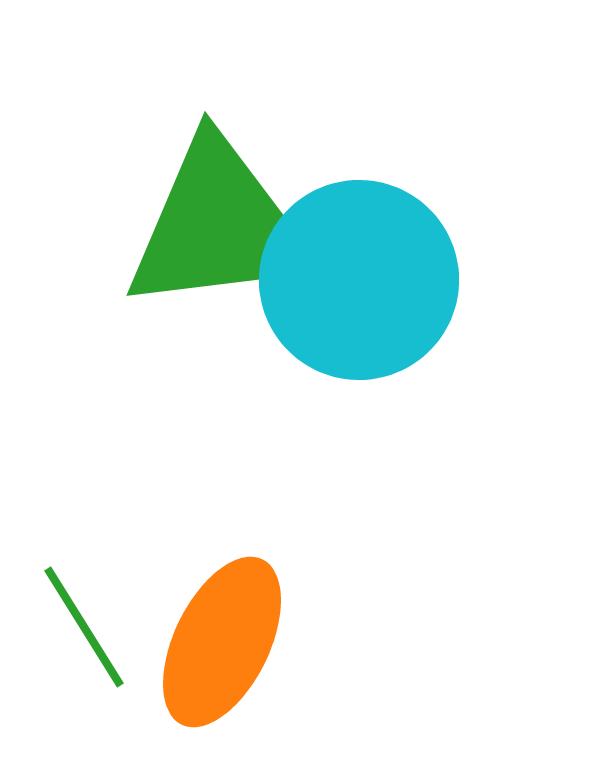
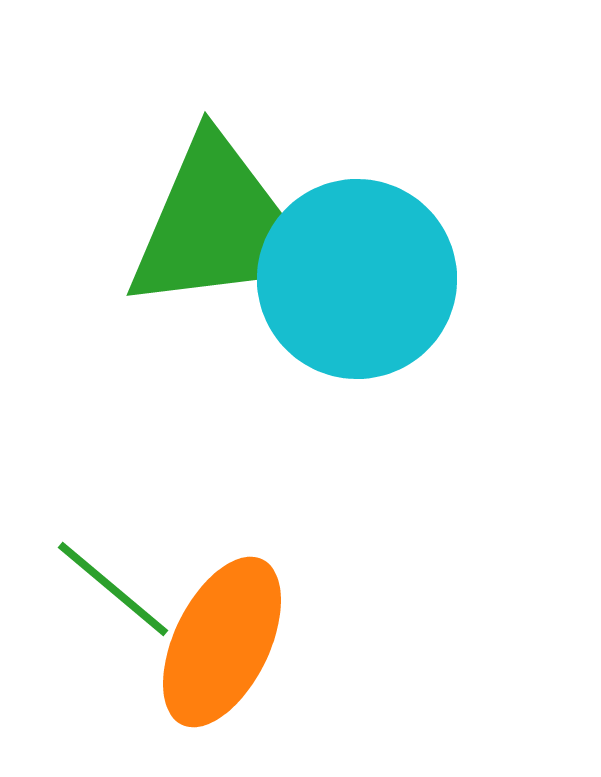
cyan circle: moved 2 px left, 1 px up
green line: moved 29 px right, 38 px up; rotated 18 degrees counterclockwise
